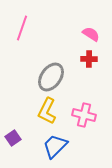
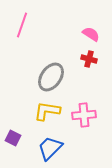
pink line: moved 3 px up
red cross: rotated 14 degrees clockwise
yellow L-shape: rotated 72 degrees clockwise
pink cross: rotated 20 degrees counterclockwise
purple square: rotated 28 degrees counterclockwise
blue trapezoid: moved 5 px left, 2 px down
